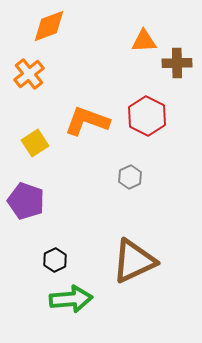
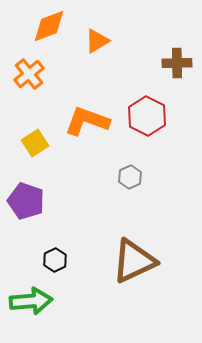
orange triangle: moved 47 px left; rotated 28 degrees counterclockwise
green arrow: moved 40 px left, 2 px down
